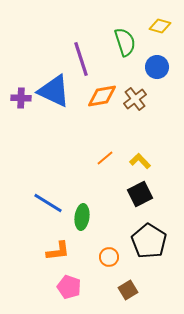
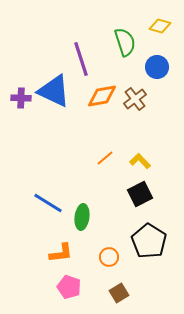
orange L-shape: moved 3 px right, 2 px down
brown square: moved 9 px left, 3 px down
